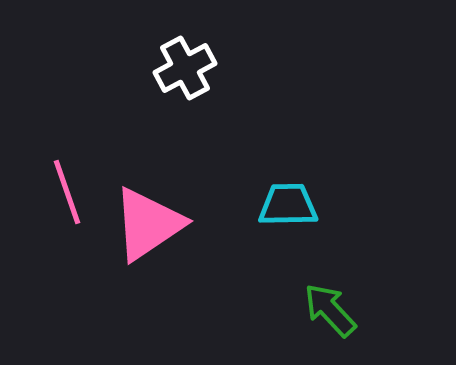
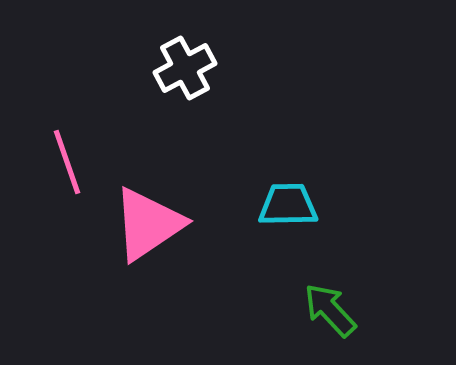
pink line: moved 30 px up
